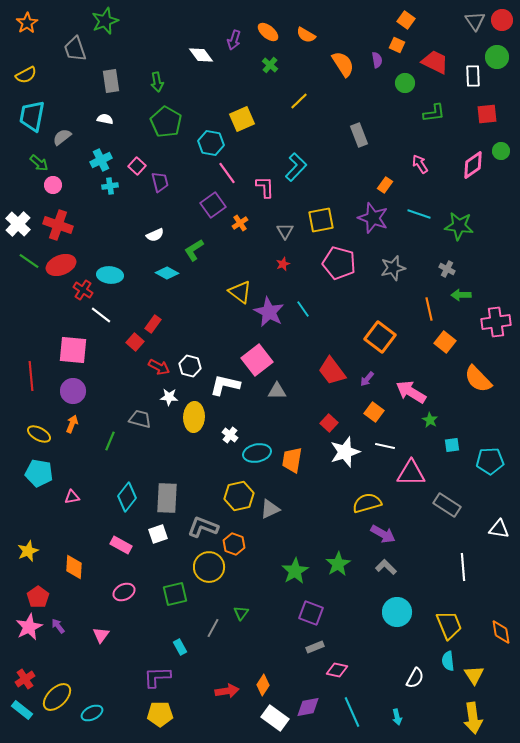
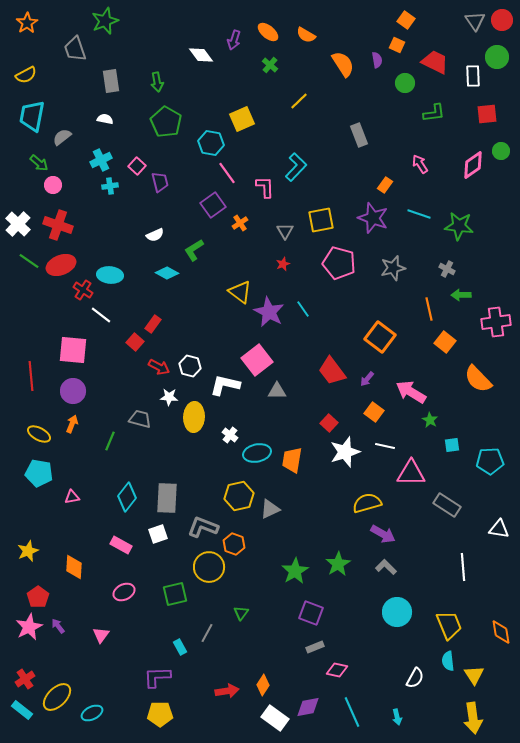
gray line at (213, 628): moved 6 px left, 5 px down
